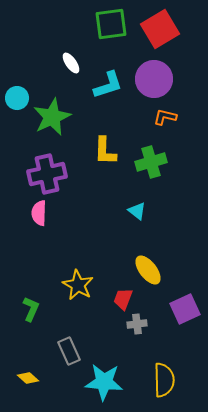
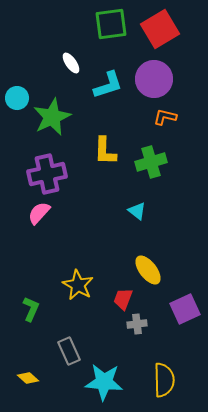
pink semicircle: rotated 40 degrees clockwise
